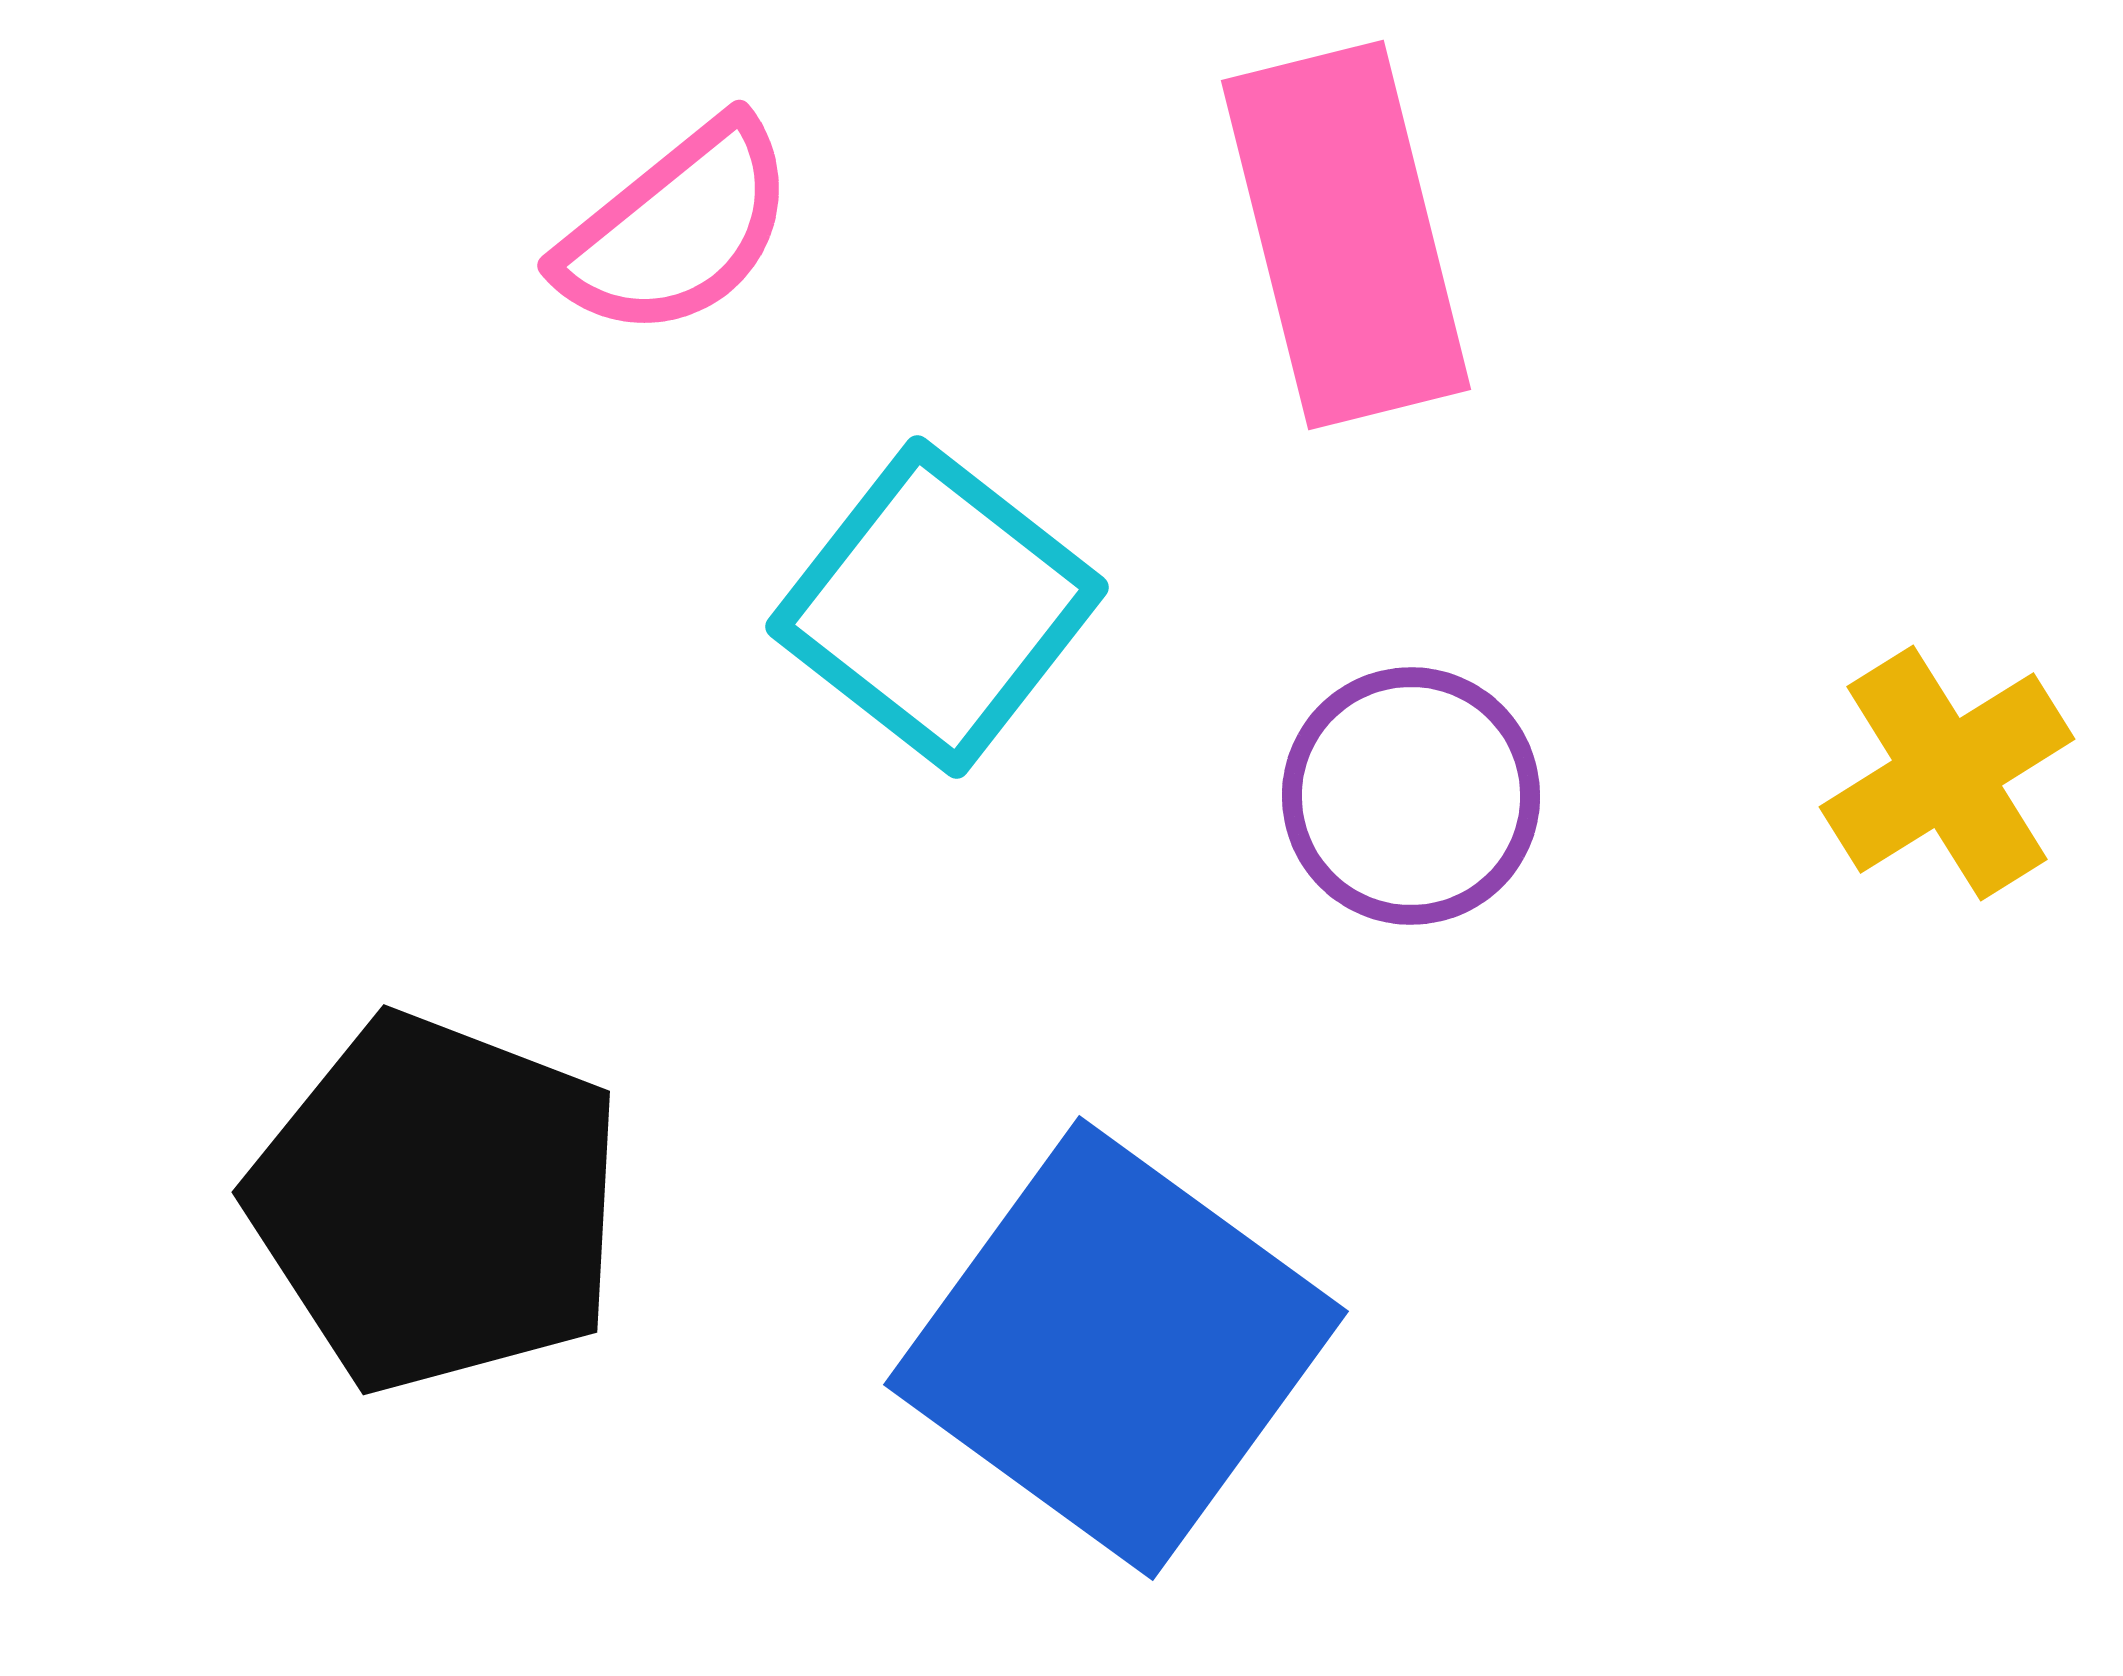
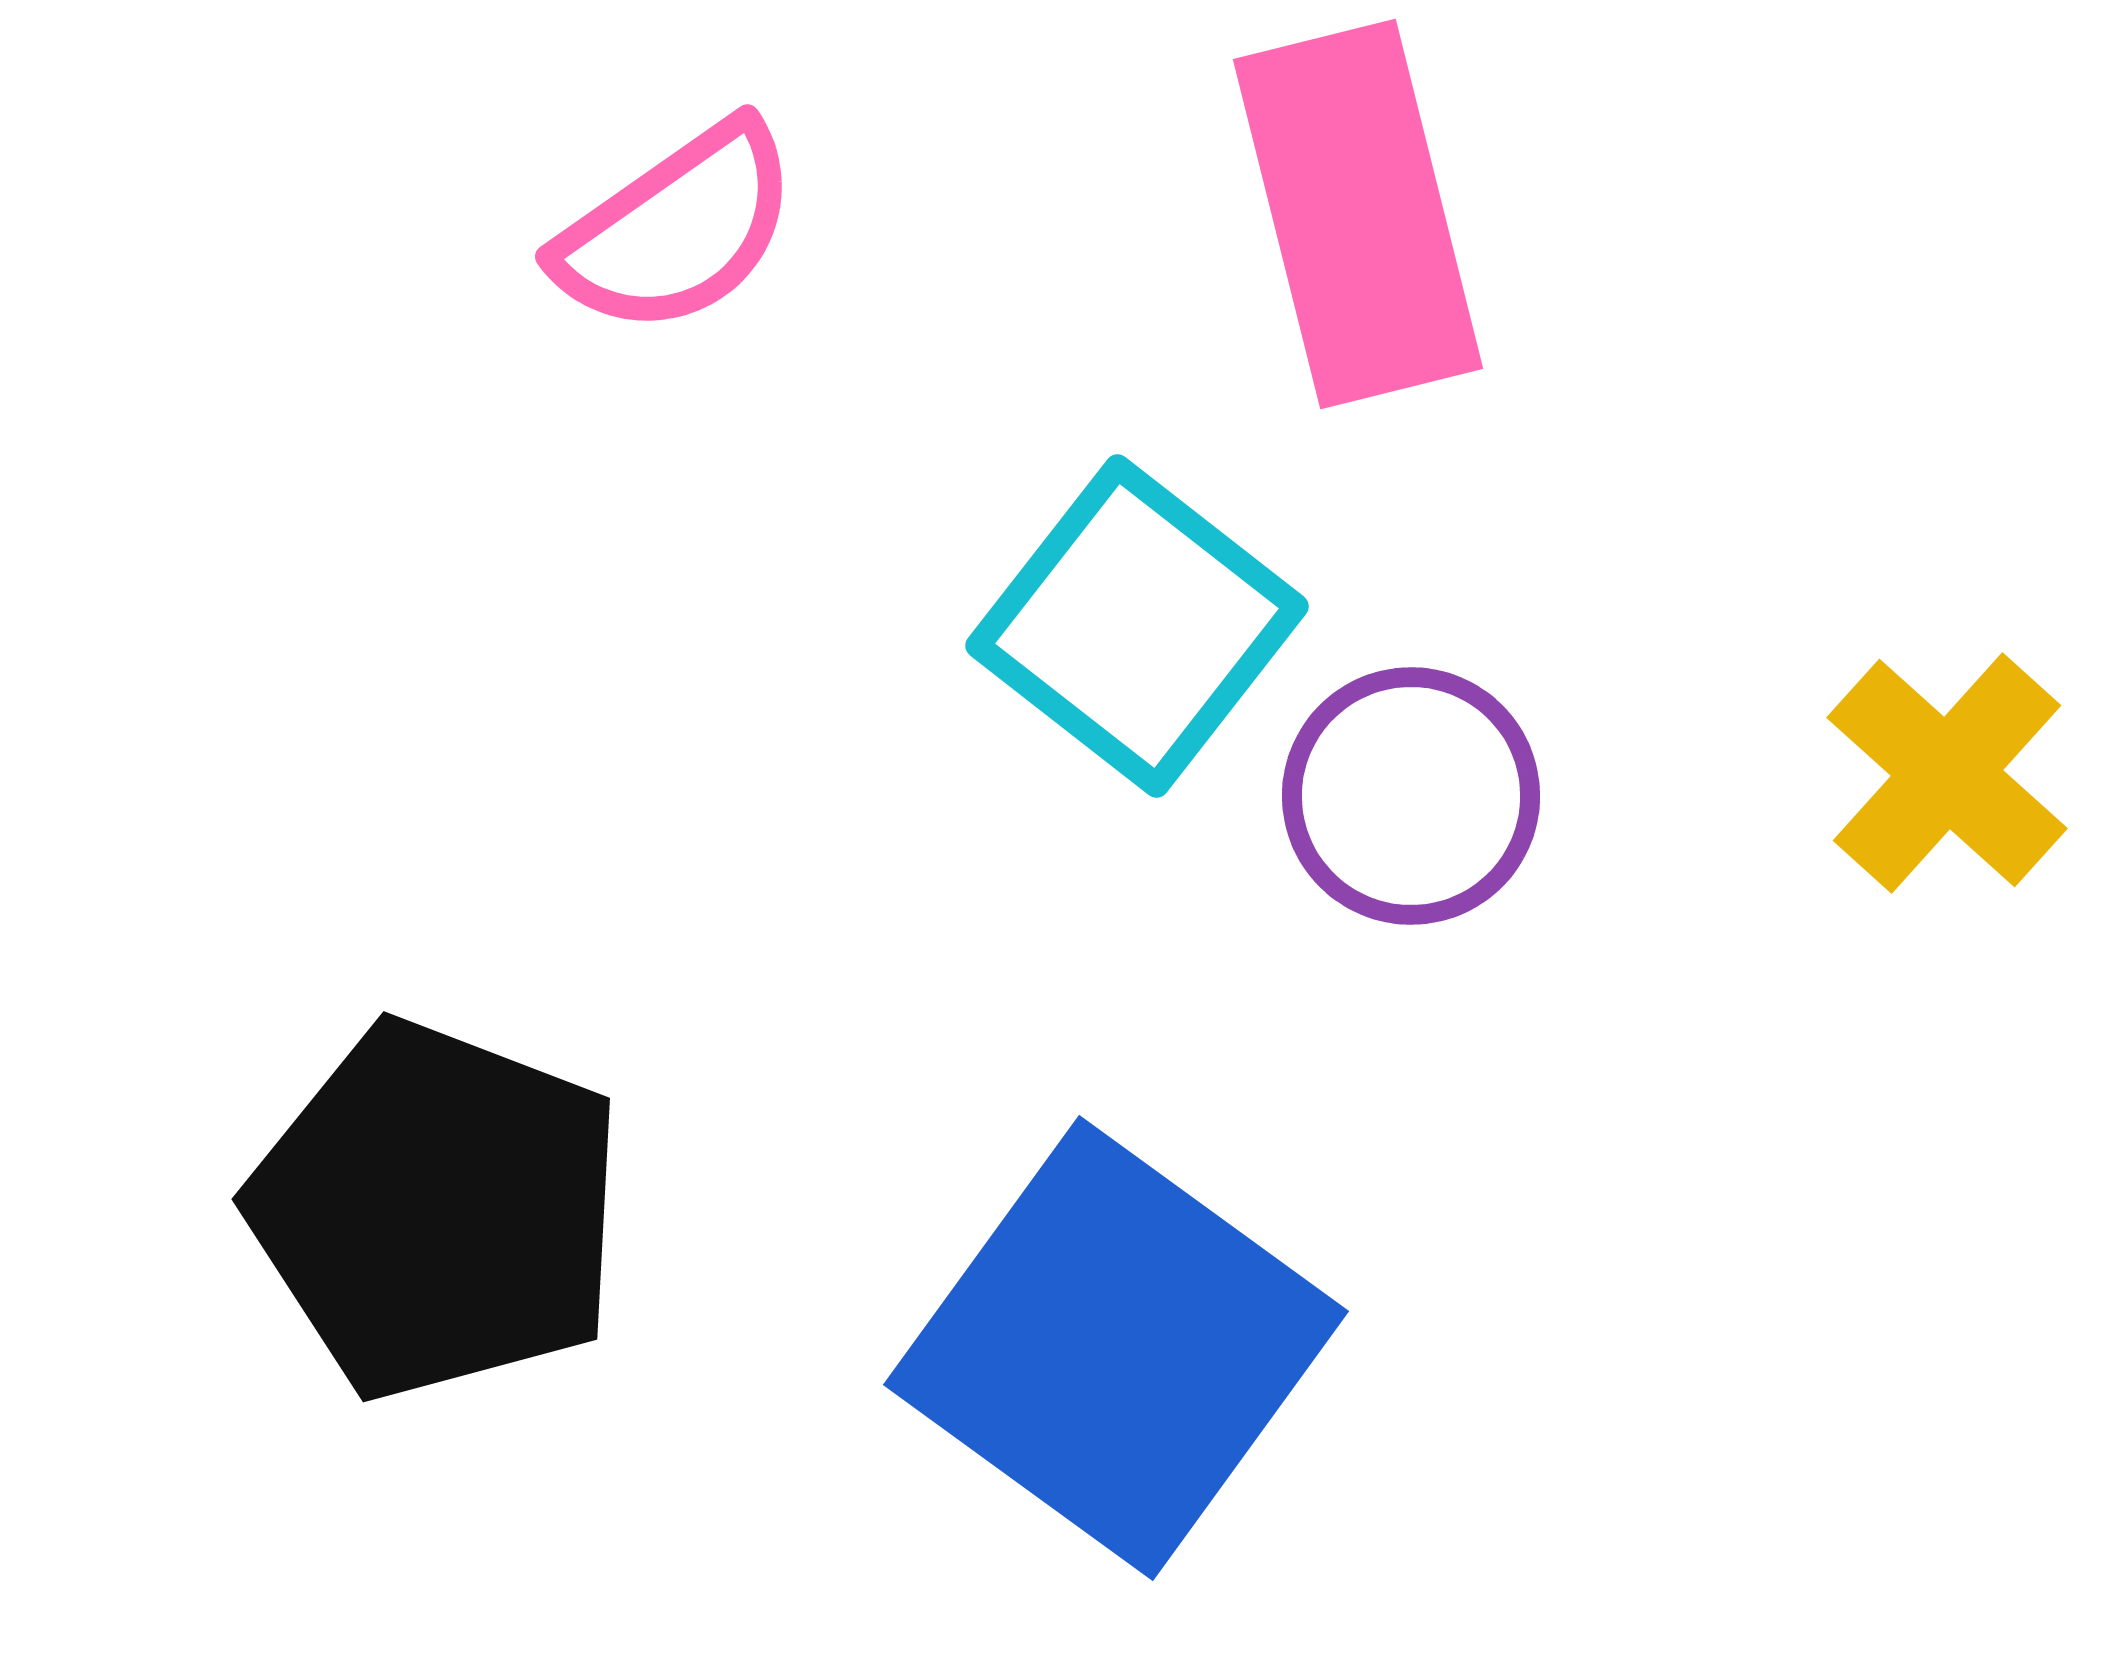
pink semicircle: rotated 4 degrees clockwise
pink rectangle: moved 12 px right, 21 px up
cyan square: moved 200 px right, 19 px down
yellow cross: rotated 16 degrees counterclockwise
black pentagon: moved 7 px down
